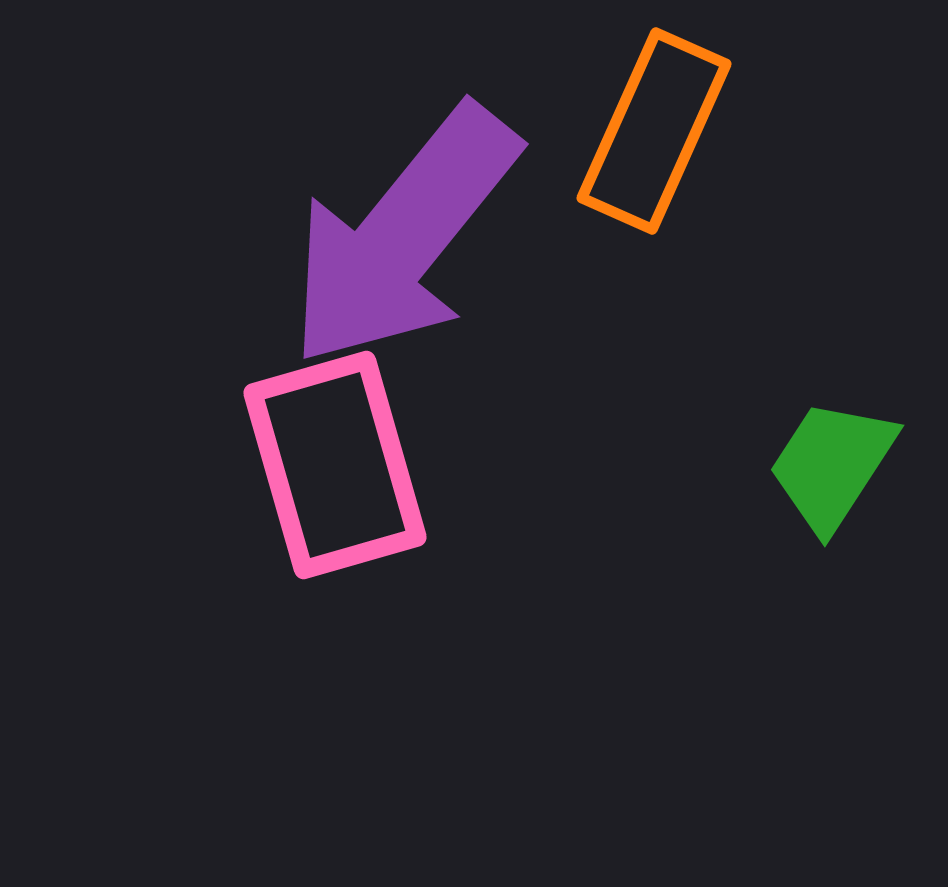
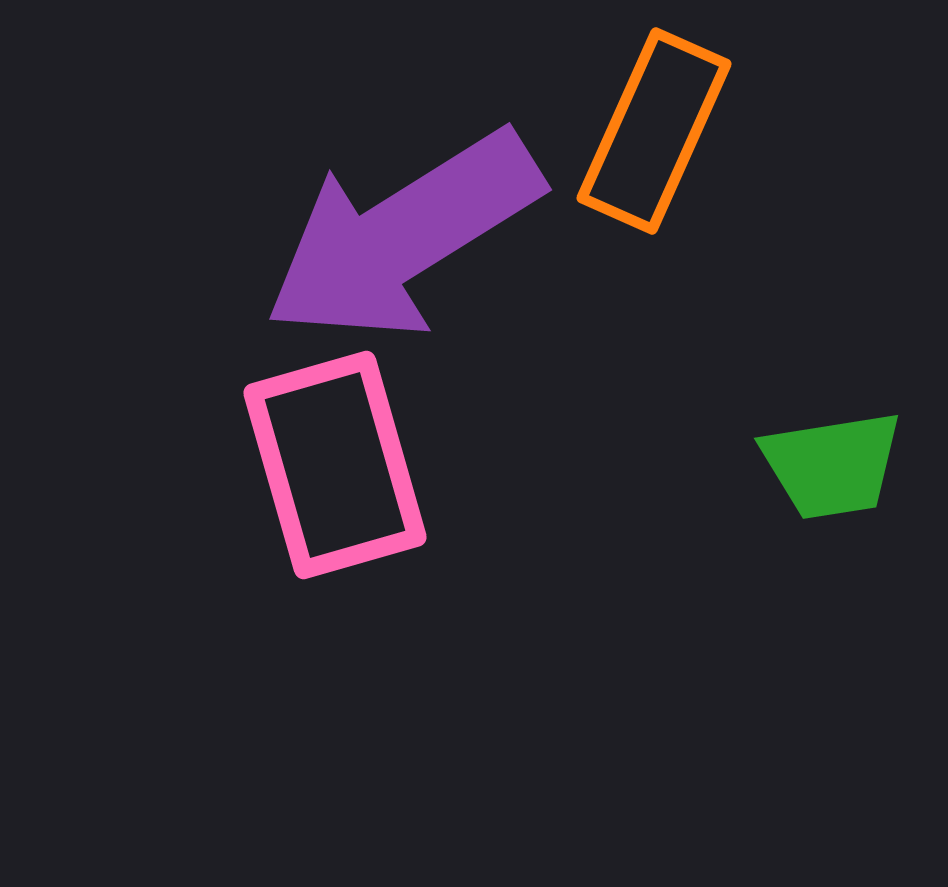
purple arrow: rotated 19 degrees clockwise
green trapezoid: rotated 132 degrees counterclockwise
